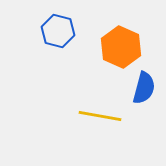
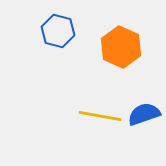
blue semicircle: moved 26 px down; rotated 124 degrees counterclockwise
